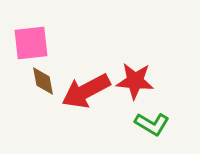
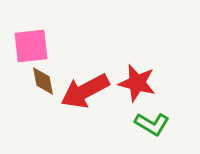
pink square: moved 3 px down
red star: moved 2 px right, 2 px down; rotated 9 degrees clockwise
red arrow: moved 1 px left
